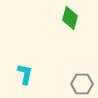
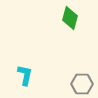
cyan L-shape: moved 1 px down
